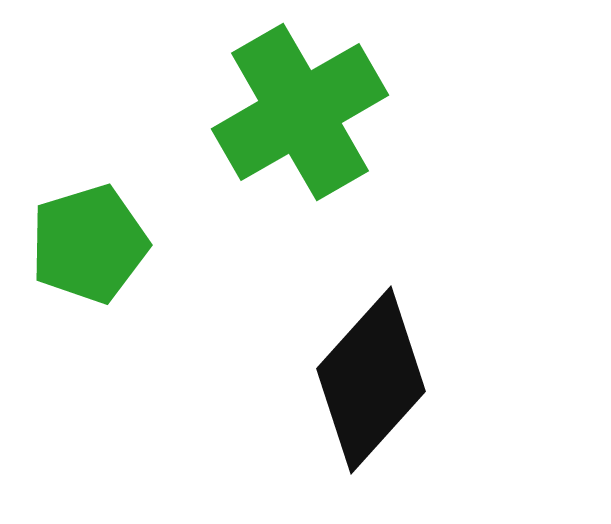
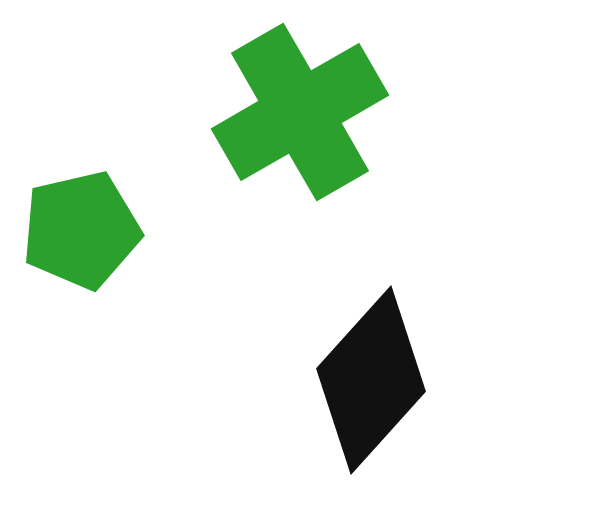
green pentagon: moved 8 px left, 14 px up; rotated 4 degrees clockwise
